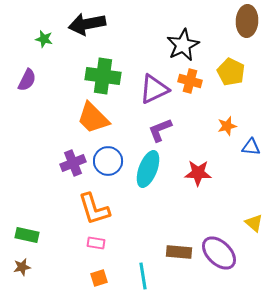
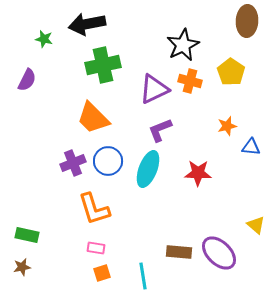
yellow pentagon: rotated 8 degrees clockwise
green cross: moved 11 px up; rotated 20 degrees counterclockwise
yellow triangle: moved 2 px right, 2 px down
pink rectangle: moved 5 px down
orange square: moved 3 px right, 5 px up
